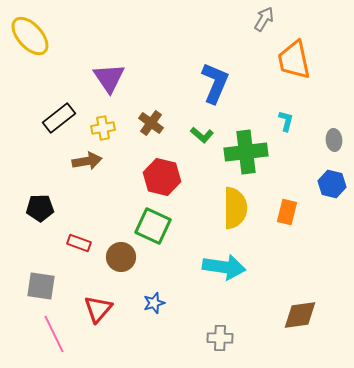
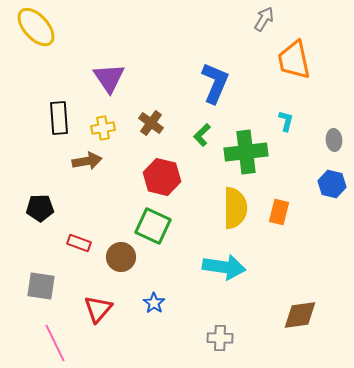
yellow ellipse: moved 6 px right, 9 px up
black rectangle: rotated 56 degrees counterclockwise
green L-shape: rotated 95 degrees clockwise
orange rectangle: moved 8 px left
blue star: rotated 20 degrees counterclockwise
pink line: moved 1 px right, 9 px down
